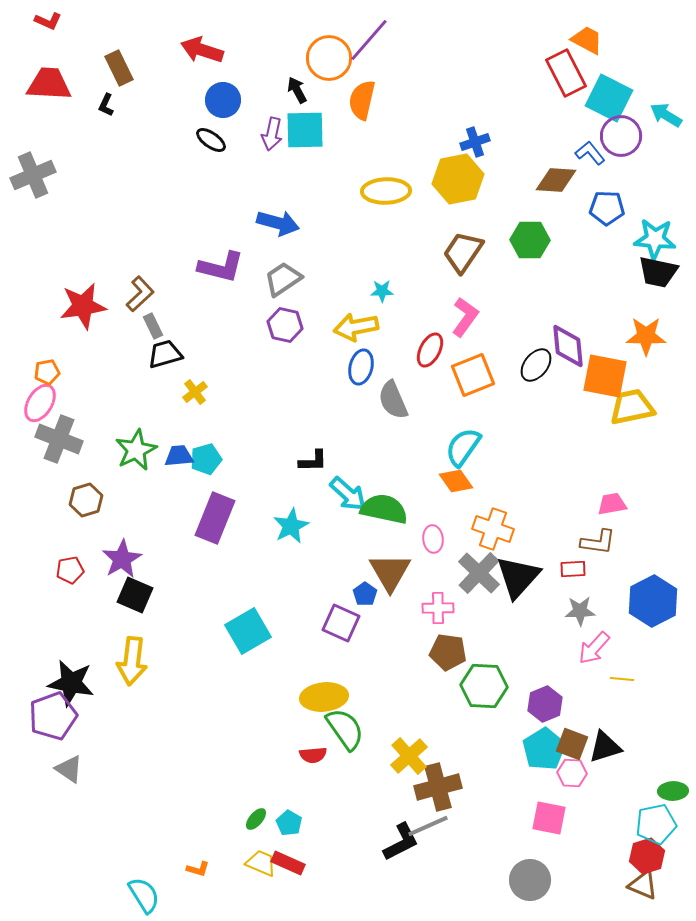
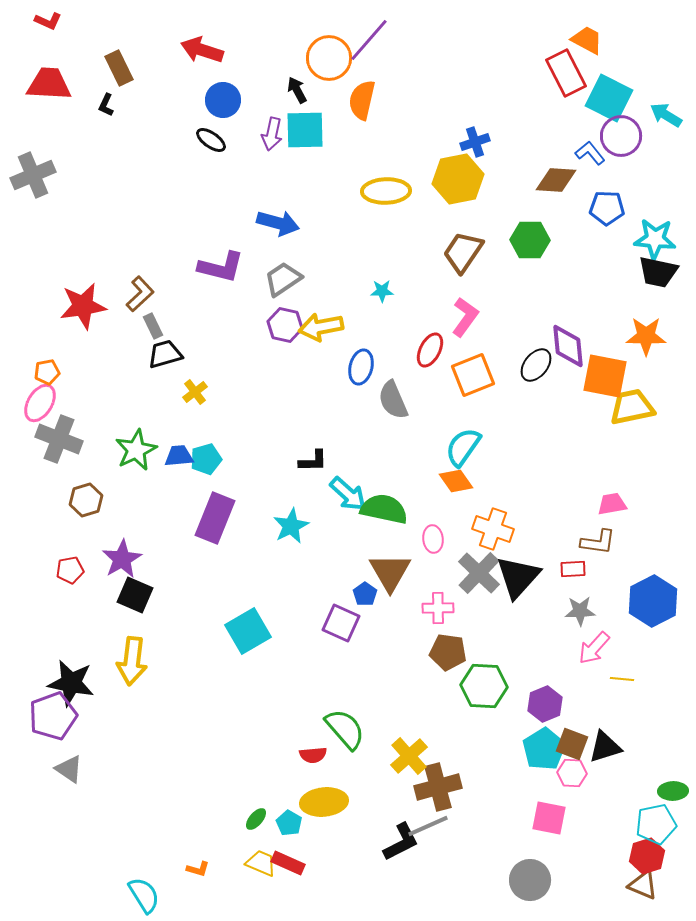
yellow arrow at (356, 327): moved 35 px left
yellow ellipse at (324, 697): moved 105 px down
green semicircle at (345, 729): rotated 6 degrees counterclockwise
